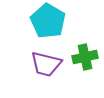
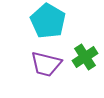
green cross: rotated 20 degrees counterclockwise
